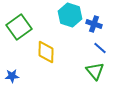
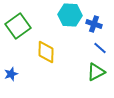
cyan hexagon: rotated 15 degrees counterclockwise
green square: moved 1 px left, 1 px up
green triangle: moved 1 px right, 1 px down; rotated 42 degrees clockwise
blue star: moved 1 px left, 2 px up; rotated 16 degrees counterclockwise
